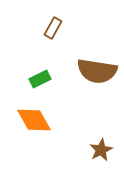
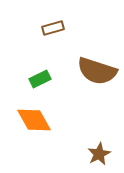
brown rectangle: rotated 45 degrees clockwise
brown semicircle: rotated 9 degrees clockwise
brown star: moved 2 px left, 4 px down
